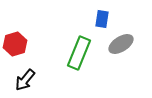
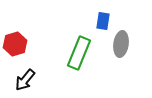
blue rectangle: moved 1 px right, 2 px down
gray ellipse: rotated 50 degrees counterclockwise
